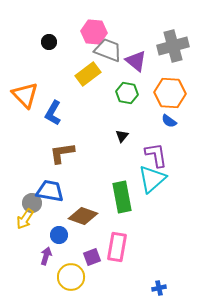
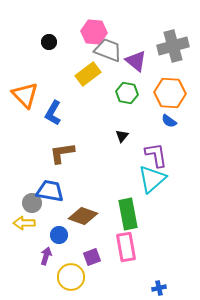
green rectangle: moved 6 px right, 17 px down
yellow arrow: moved 1 px left, 4 px down; rotated 55 degrees clockwise
pink rectangle: moved 9 px right; rotated 20 degrees counterclockwise
